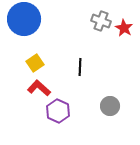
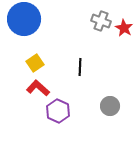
red L-shape: moved 1 px left
